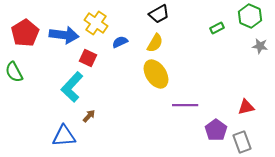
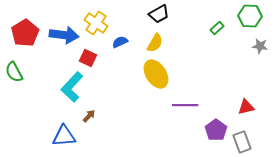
green hexagon: rotated 20 degrees counterclockwise
green rectangle: rotated 16 degrees counterclockwise
